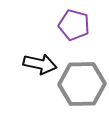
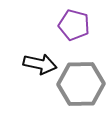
gray hexagon: moved 1 px left
